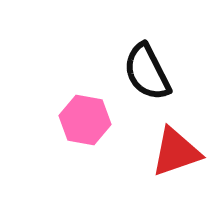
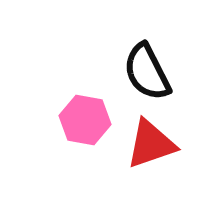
red triangle: moved 25 px left, 8 px up
